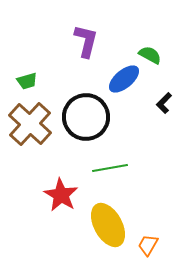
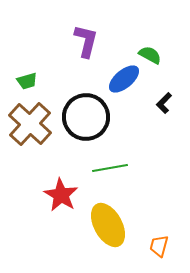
orange trapezoid: moved 11 px right, 1 px down; rotated 15 degrees counterclockwise
